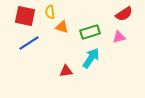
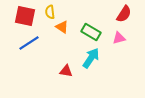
red semicircle: rotated 24 degrees counterclockwise
orange triangle: rotated 16 degrees clockwise
green rectangle: moved 1 px right; rotated 48 degrees clockwise
pink triangle: moved 1 px down
red triangle: rotated 16 degrees clockwise
